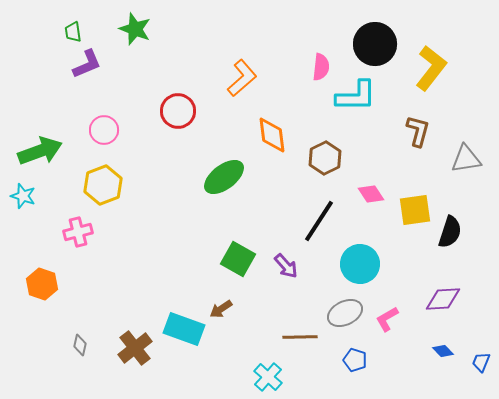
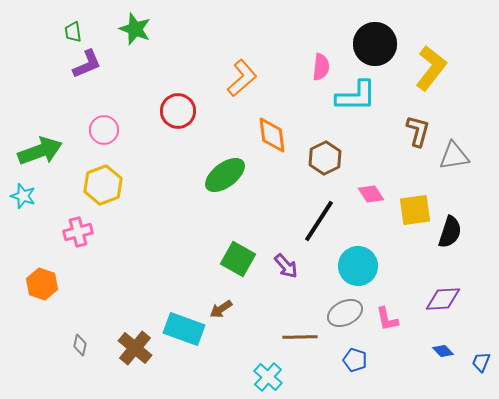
gray triangle: moved 12 px left, 3 px up
green ellipse: moved 1 px right, 2 px up
cyan circle: moved 2 px left, 2 px down
pink L-shape: rotated 72 degrees counterclockwise
brown cross: rotated 12 degrees counterclockwise
